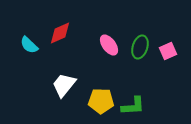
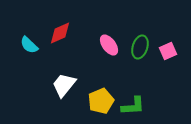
yellow pentagon: rotated 25 degrees counterclockwise
